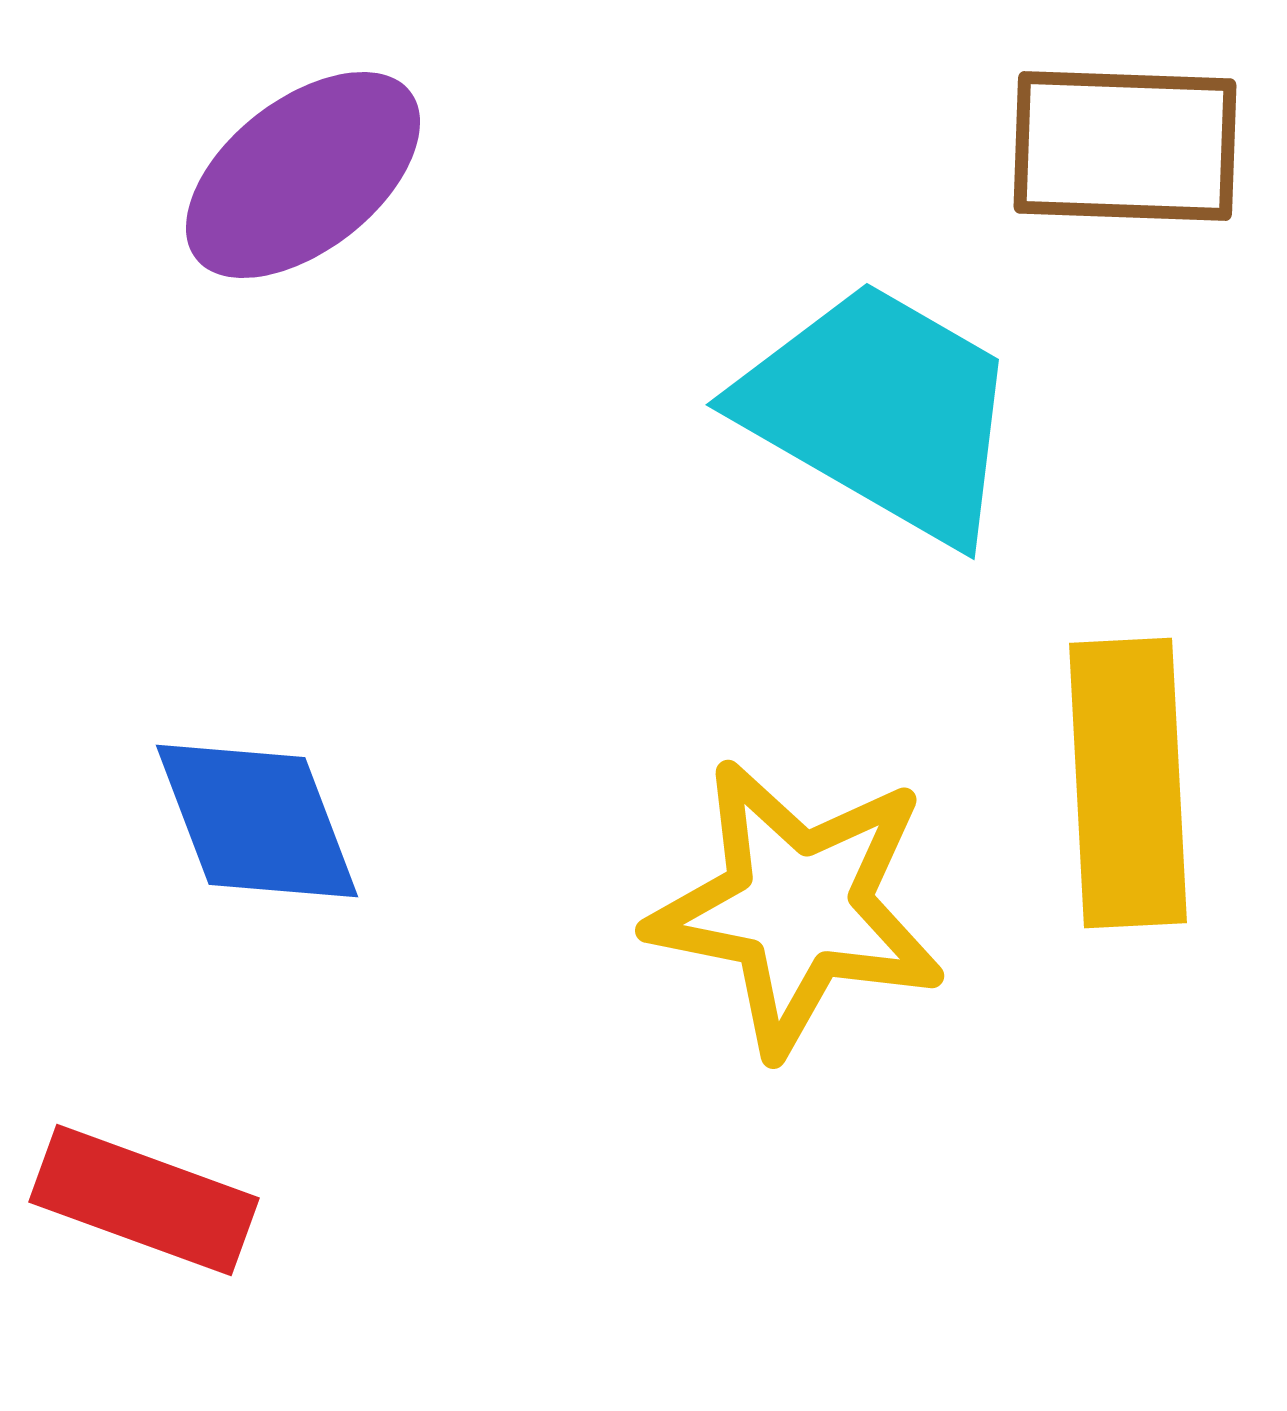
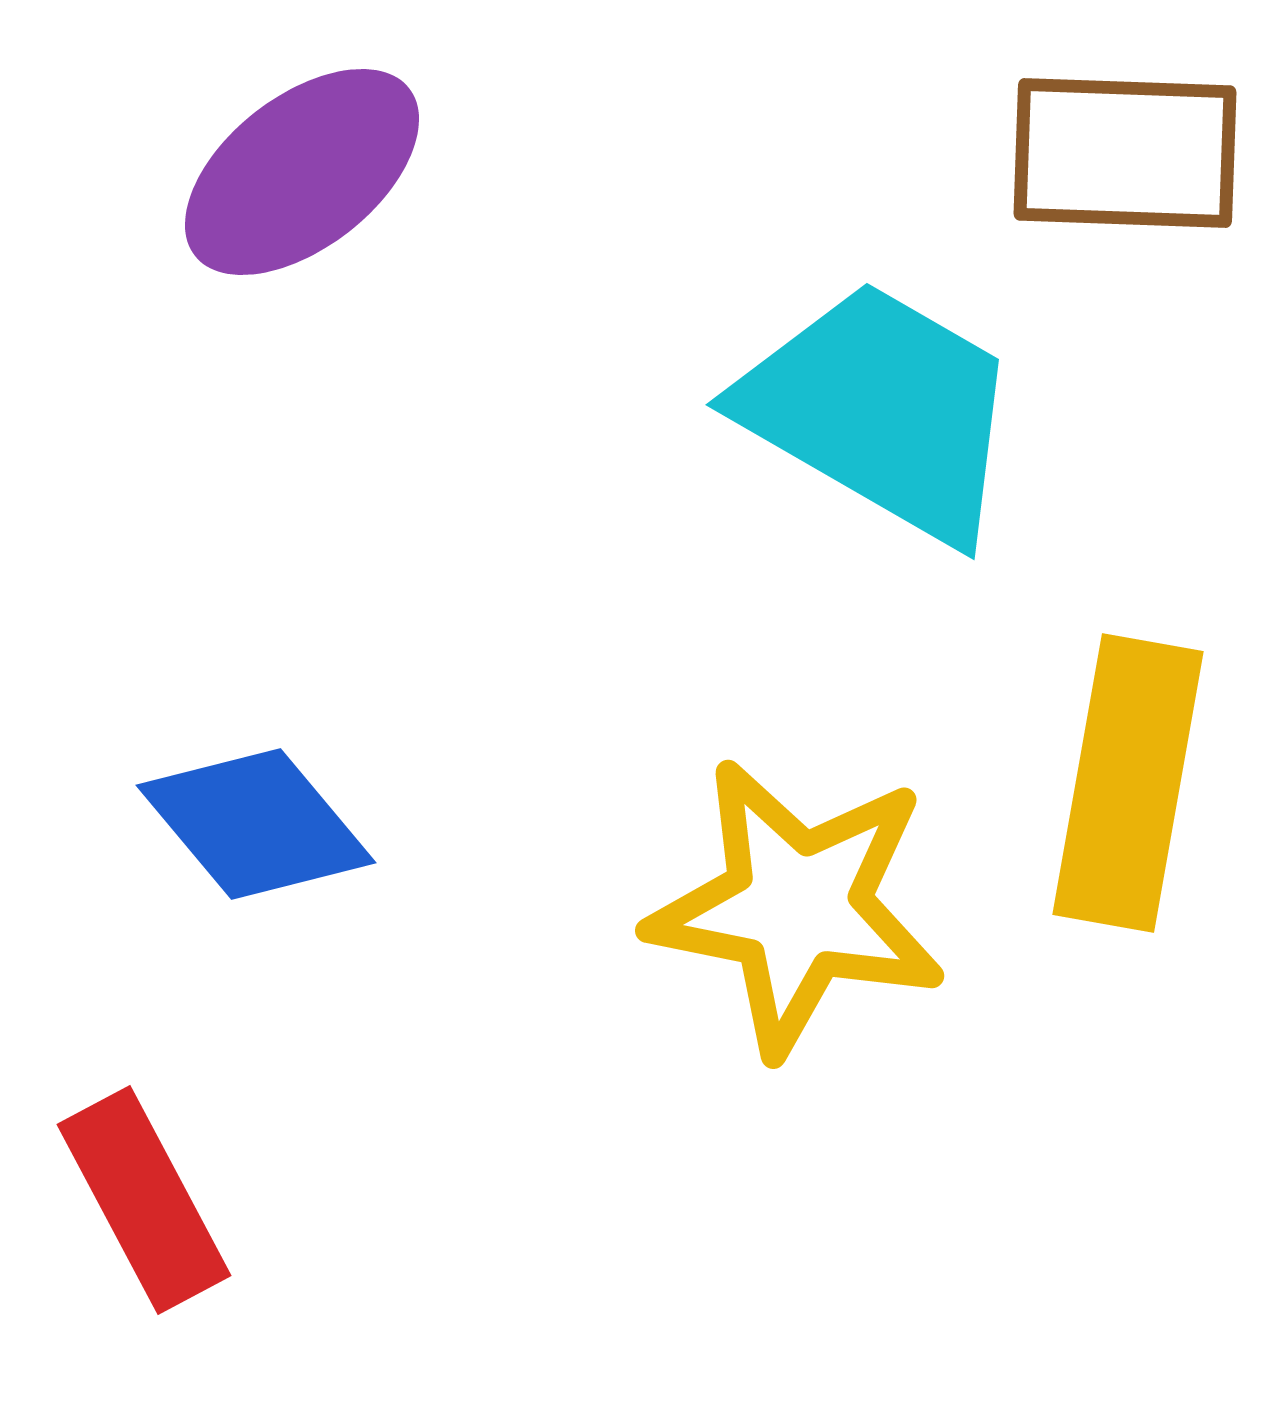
brown rectangle: moved 7 px down
purple ellipse: moved 1 px left, 3 px up
yellow rectangle: rotated 13 degrees clockwise
blue diamond: moved 1 px left, 3 px down; rotated 19 degrees counterclockwise
red rectangle: rotated 42 degrees clockwise
